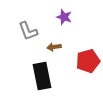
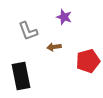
black rectangle: moved 21 px left
